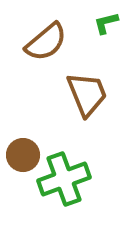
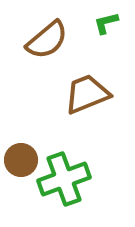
brown semicircle: moved 1 px right, 2 px up
brown trapezoid: rotated 90 degrees counterclockwise
brown circle: moved 2 px left, 5 px down
